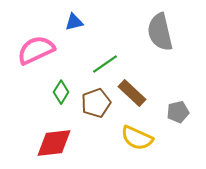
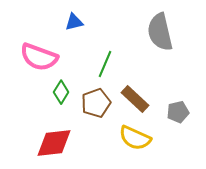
pink semicircle: moved 3 px right, 7 px down; rotated 135 degrees counterclockwise
green line: rotated 32 degrees counterclockwise
brown rectangle: moved 3 px right, 6 px down
yellow semicircle: moved 2 px left
